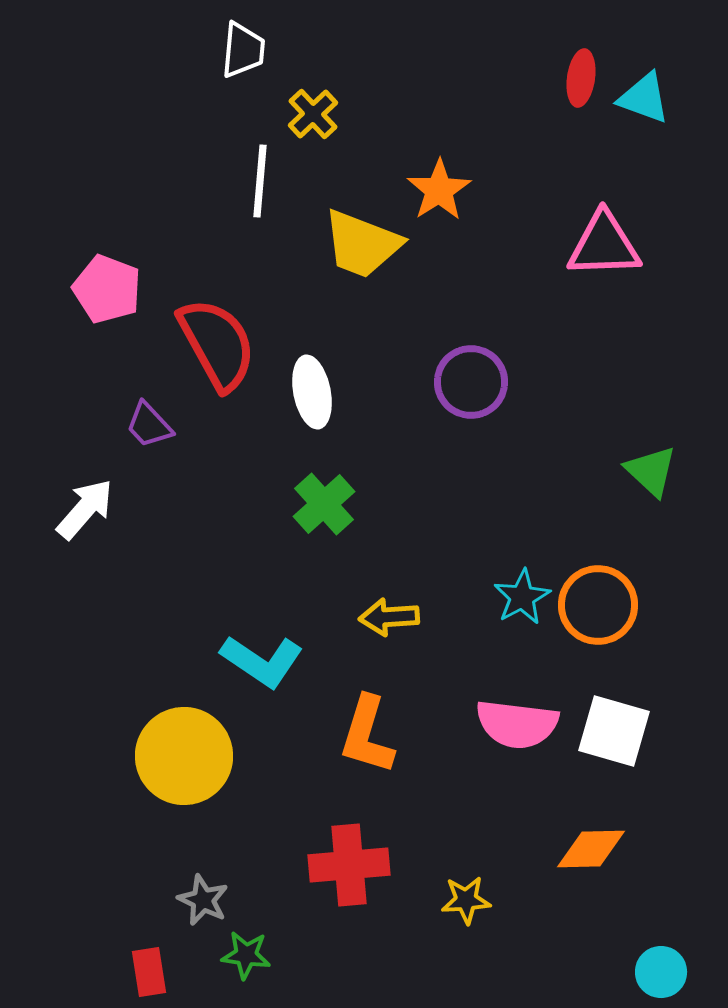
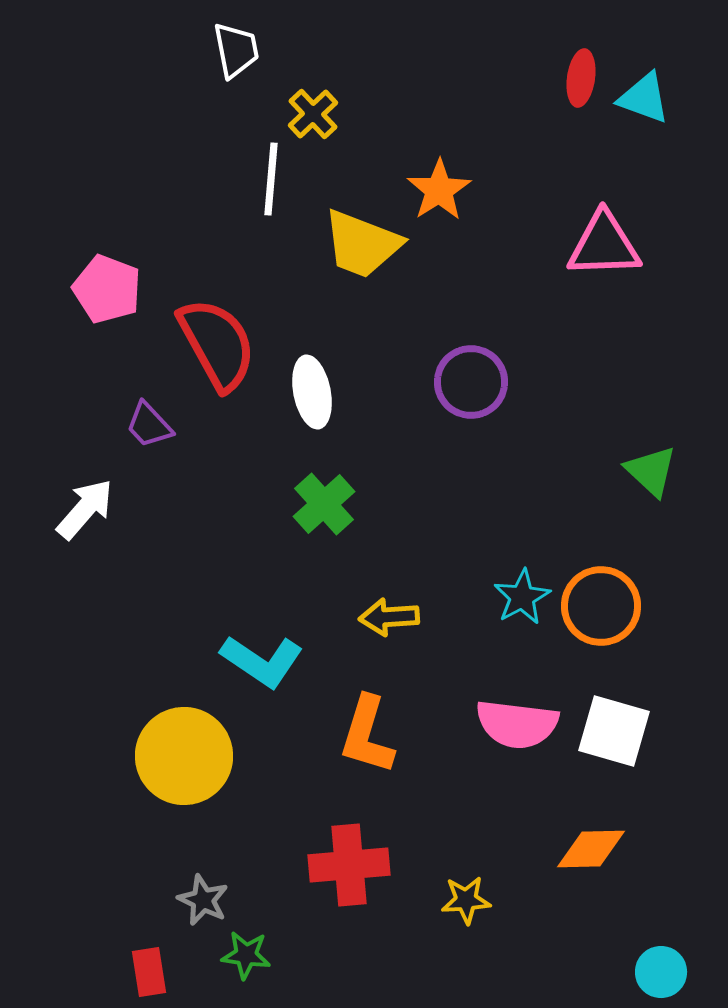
white trapezoid: moved 7 px left; rotated 16 degrees counterclockwise
white line: moved 11 px right, 2 px up
orange circle: moved 3 px right, 1 px down
